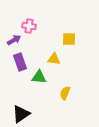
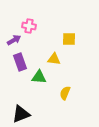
black triangle: rotated 12 degrees clockwise
